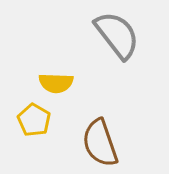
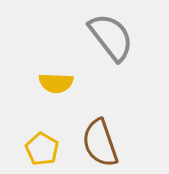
gray semicircle: moved 6 px left, 2 px down
yellow pentagon: moved 8 px right, 29 px down
